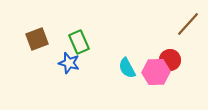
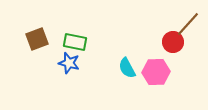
green rectangle: moved 4 px left; rotated 55 degrees counterclockwise
red circle: moved 3 px right, 18 px up
